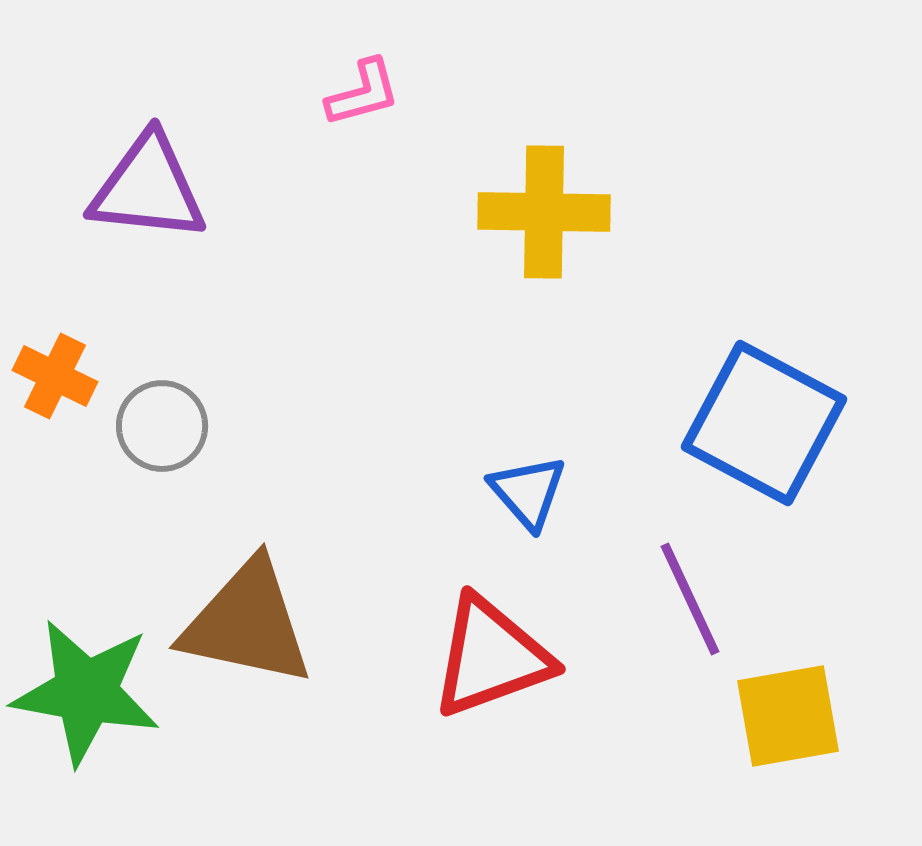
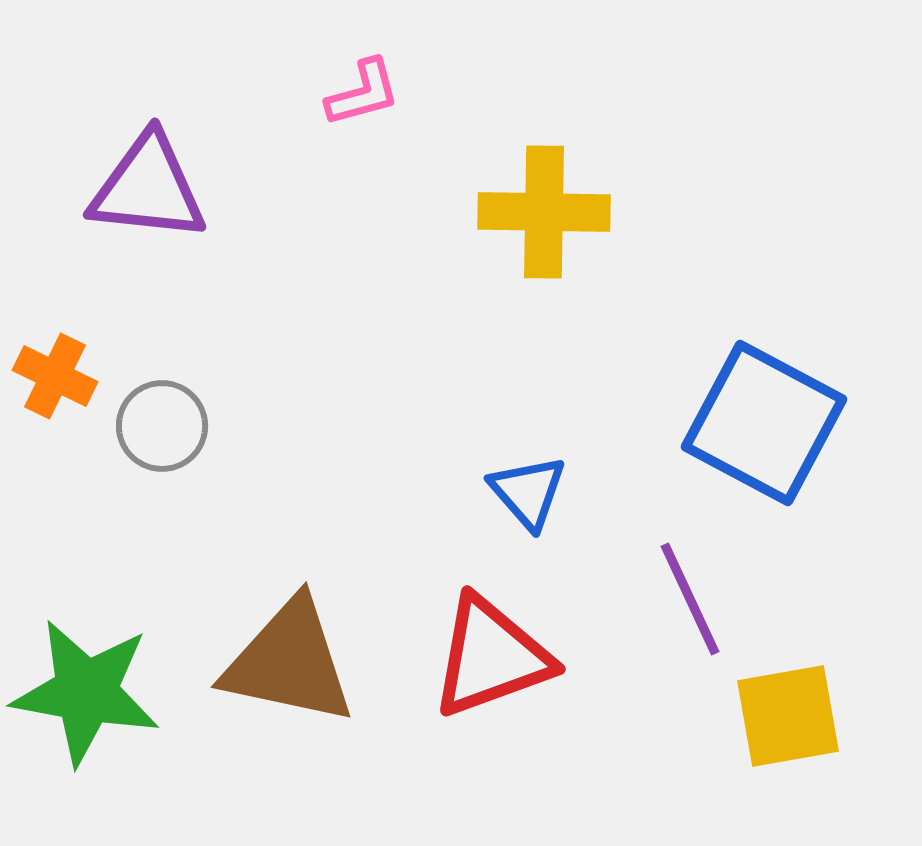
brown triangle: moved 42 px right, 39 px down
